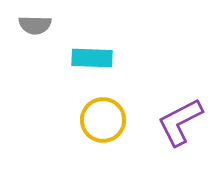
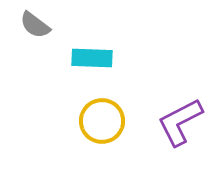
gray semicircle: rotated 36 degrees clockwise
yellow circle: moved 1 px left, 1 px down
